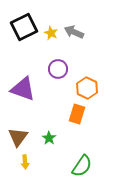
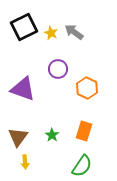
gray arrow: rotated 12 degrees clockwise
orange rectangle: moved 7 px right, 17 px down
green star: moved 3 px right, 3 px up
